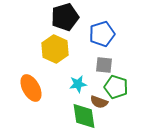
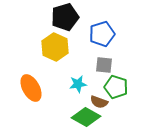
yellow hexagon: moved 2 px up
green diamond: moved 2 px right, 1 px down; rotated 52 degrees counterclockwise
